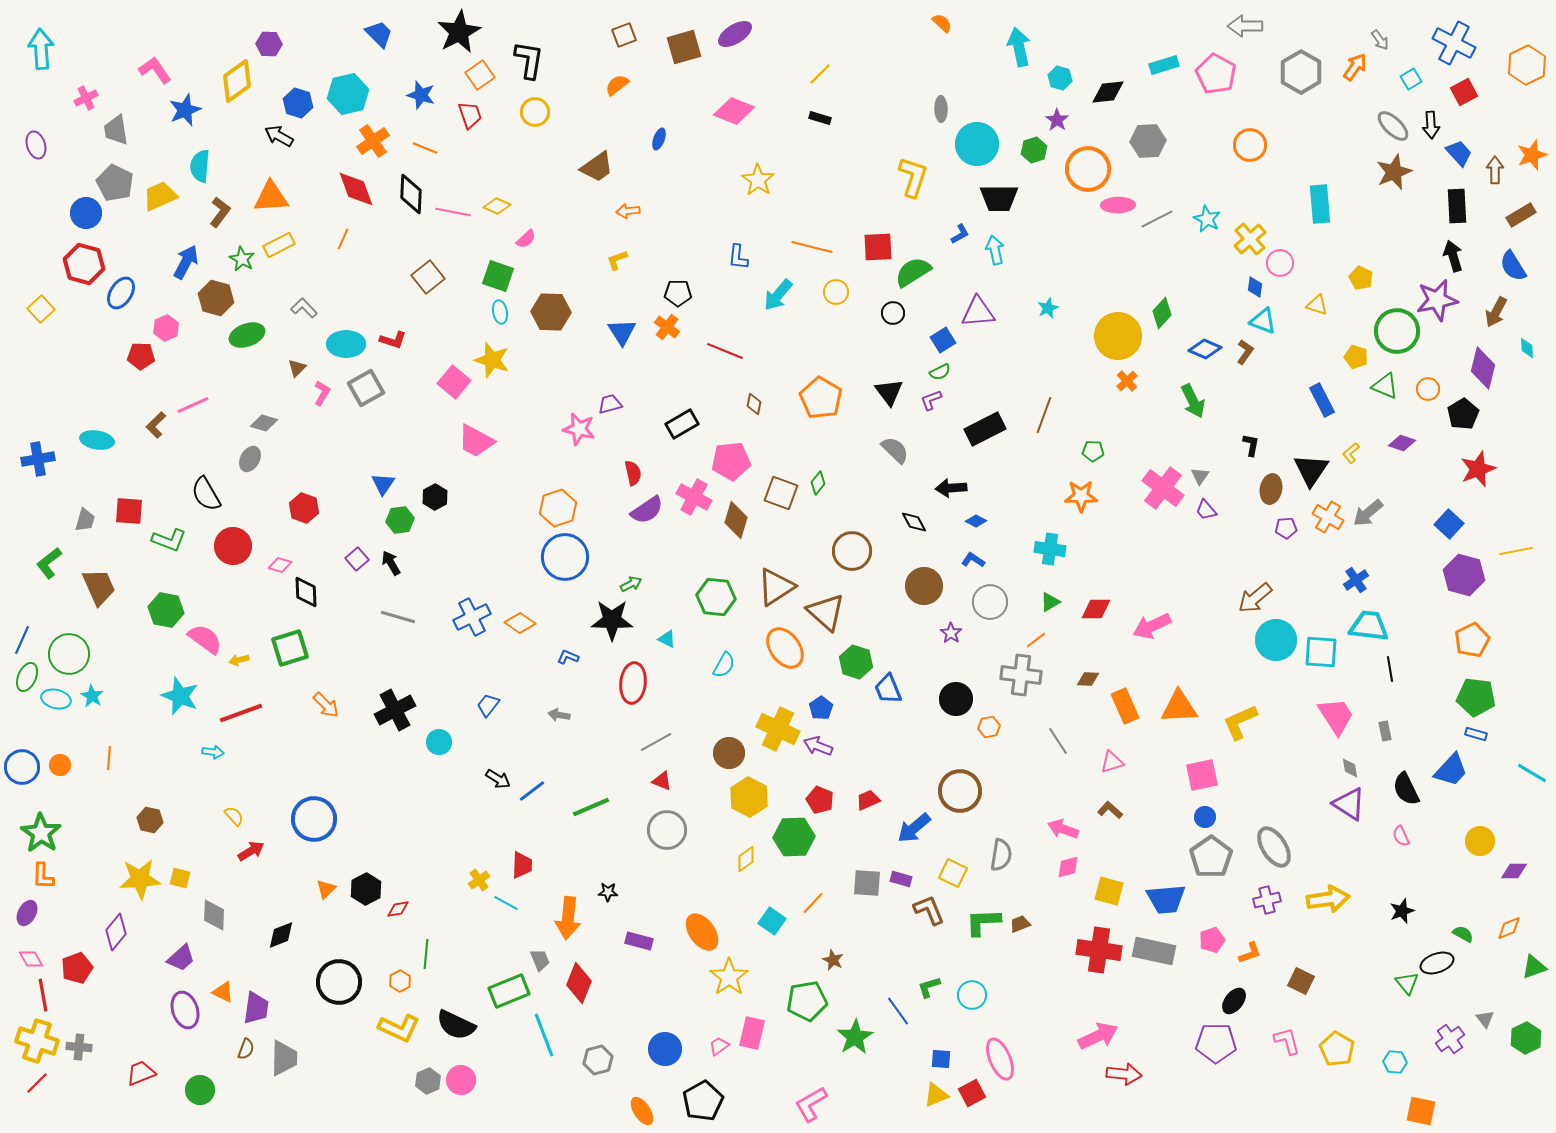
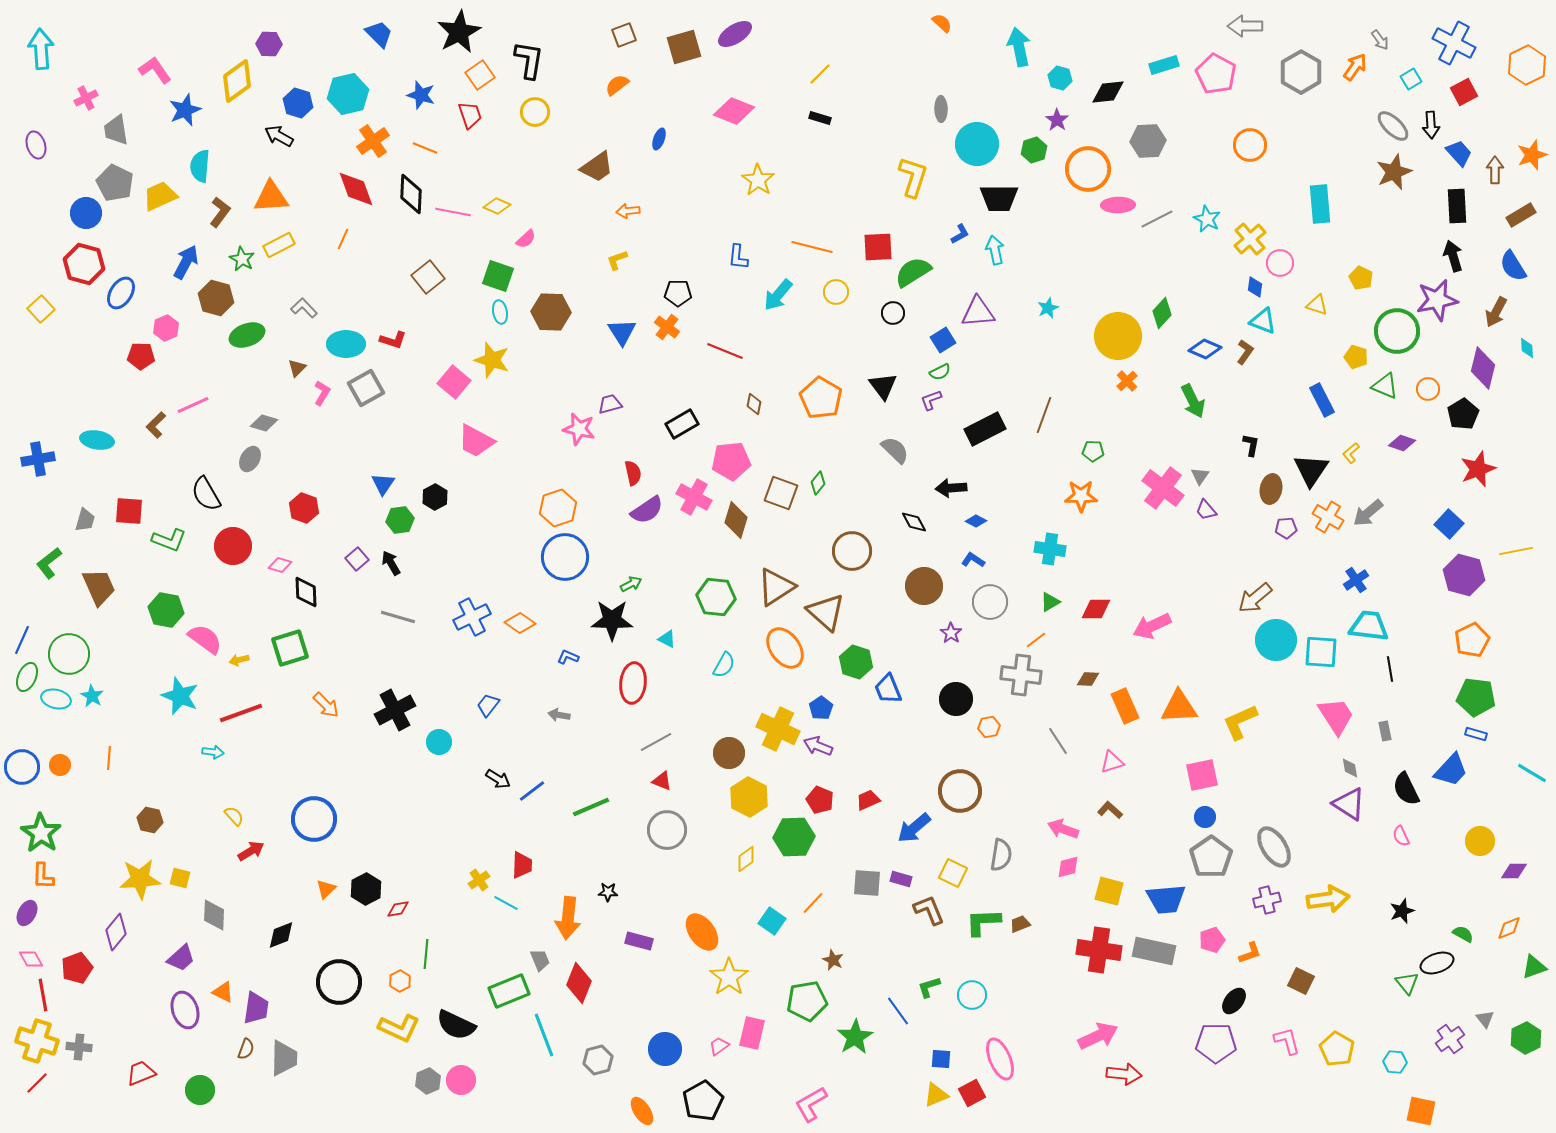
black triangle at (889, 392): moved 6 px left, 6 px up
